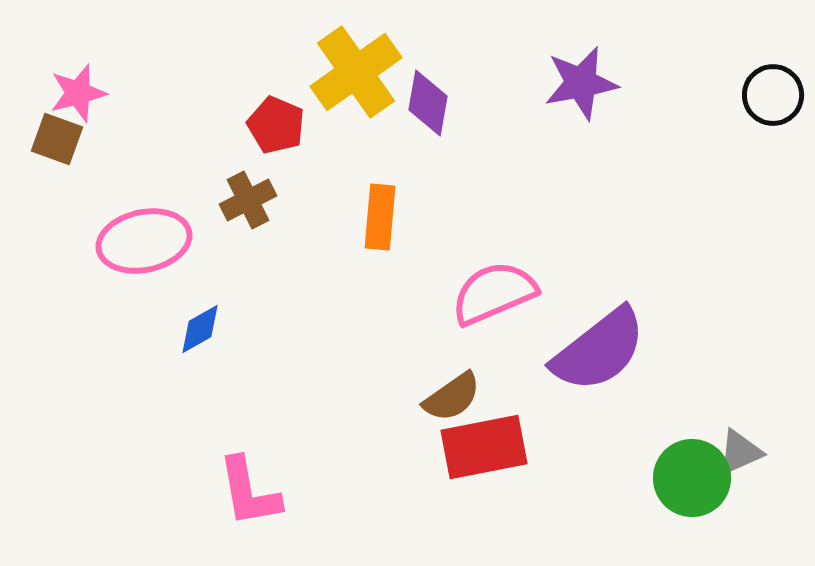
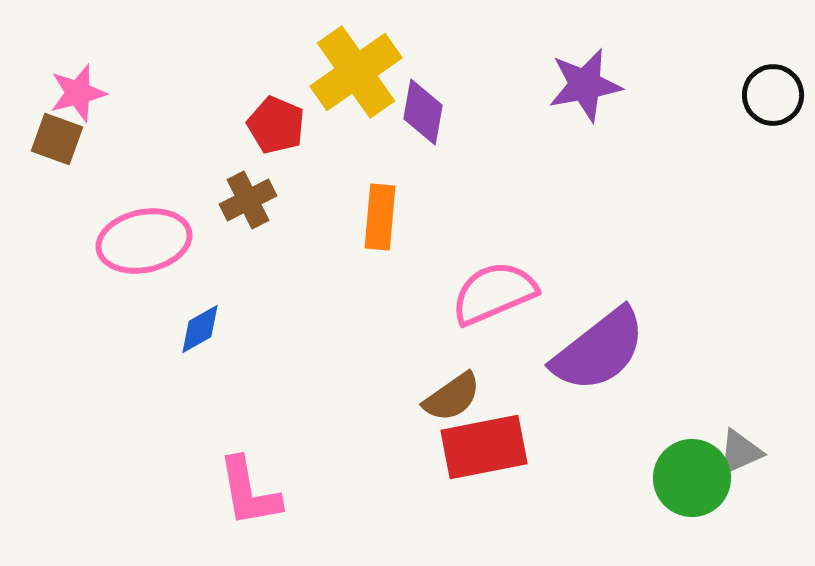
purple star: moved 4 px right, 2 px down
purple diamond: moved 5 px left, 9 px down
